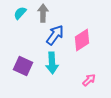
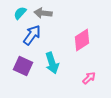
gray arrow: rotated 84 degrees counterclockwise
blue arrow: moved 23 px left
cyan arrow: rotated 15 degrees counterclockwise
pink arrow: moved 2 px up
